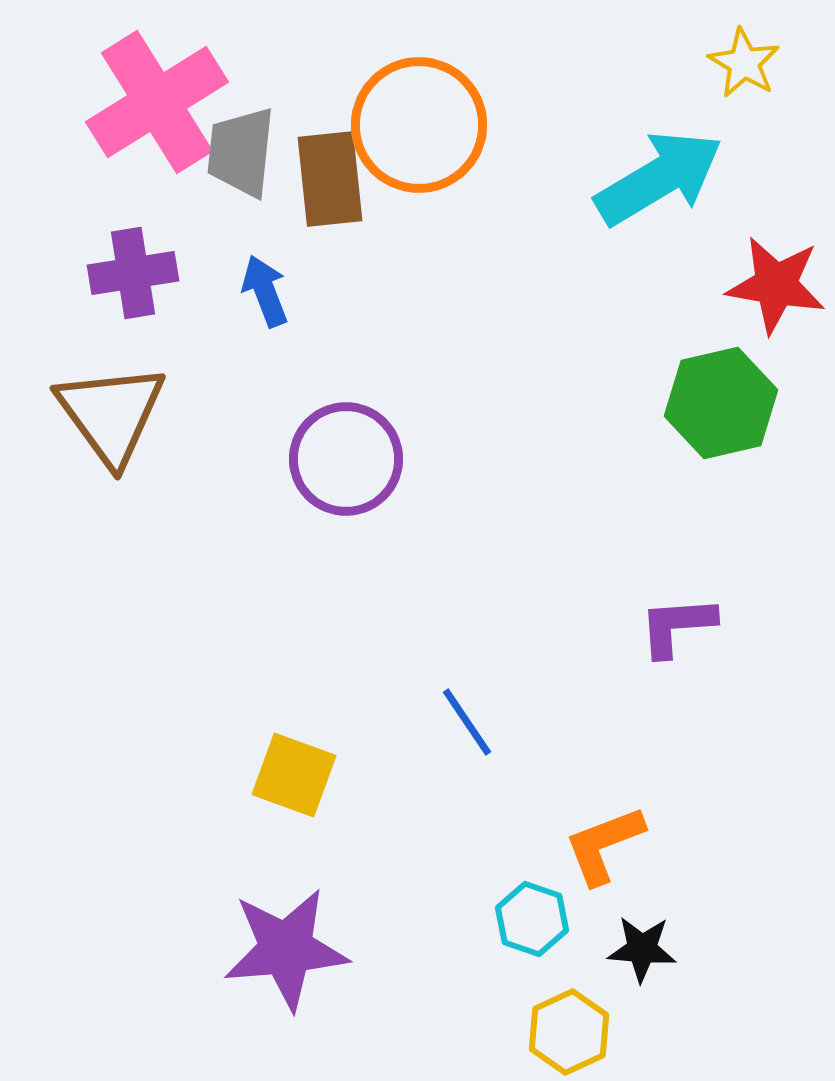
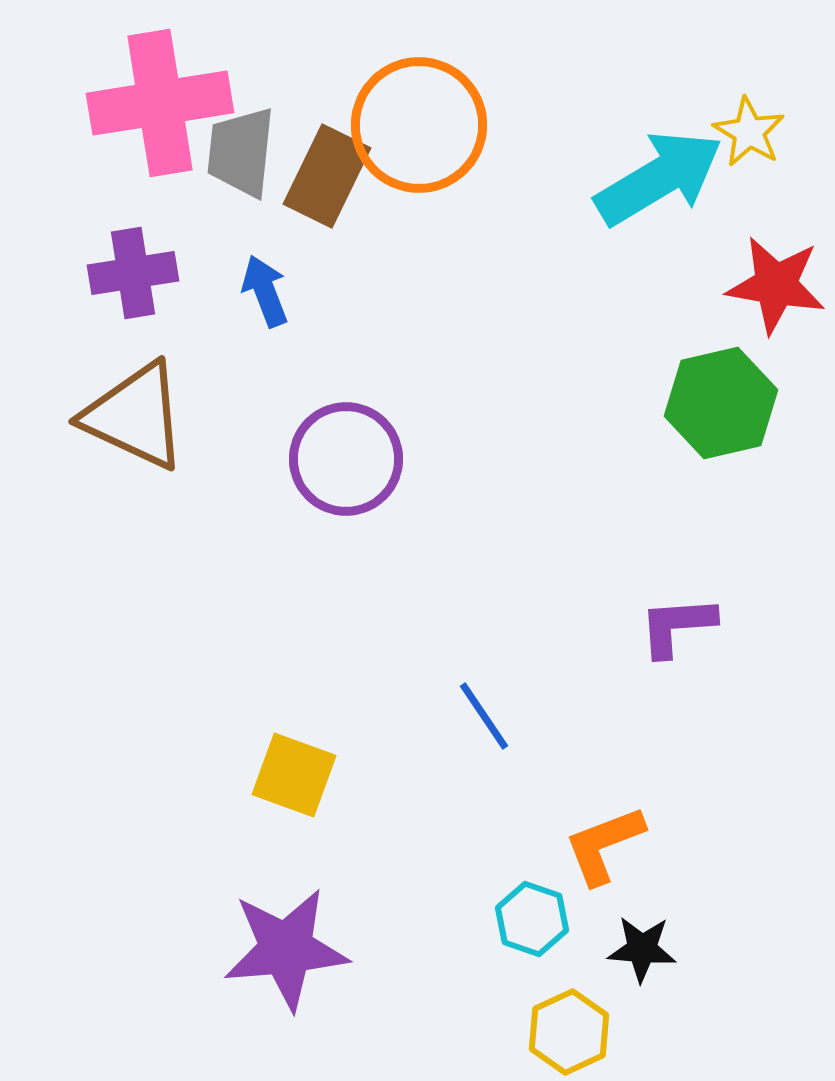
yellow star: moved 5 px right, 69 px down
pink cross: moved 3 px right, 1 px down; rotated 23 degrees clockwise
brown rectangle: moved 3 px left, 3 px up; rotated 32 degrees clockwise
brown triangle: moved 24 px right, 2 px down; rotated 29 degrees counterclockwise
blue line: moved 17 px right, 6 px up
